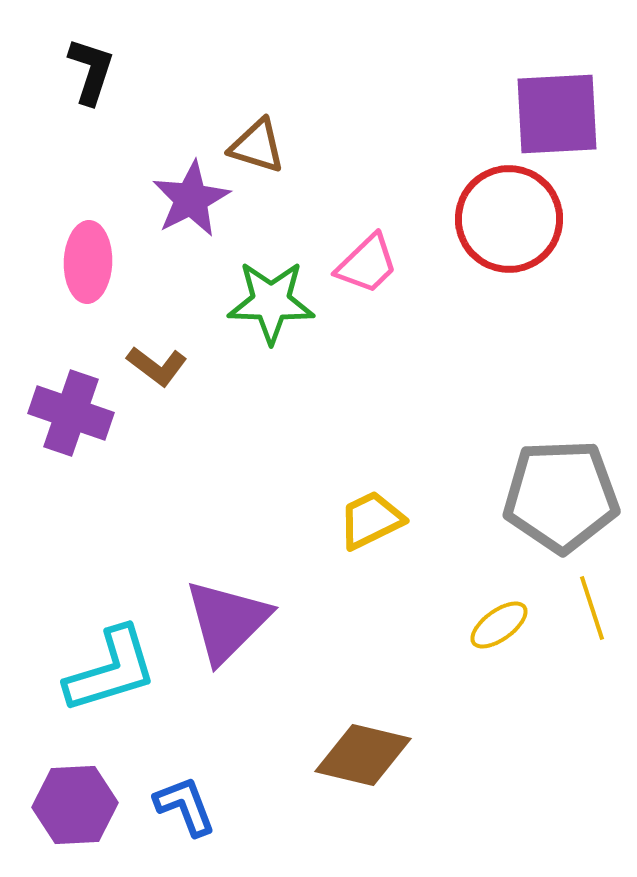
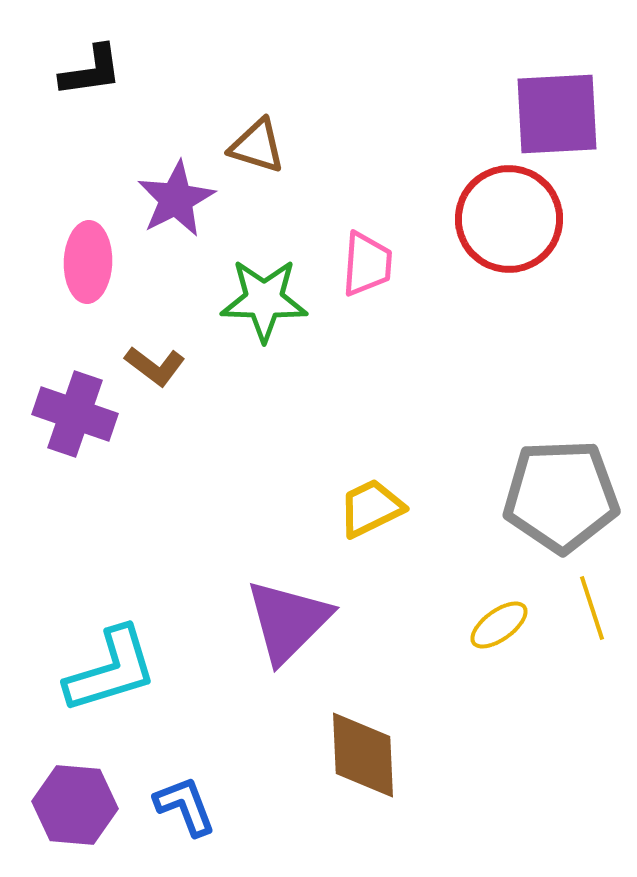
black L-shape: rotated 64 degrees clockwise
purple star: moved 15 px left
pink trapezoid: rotated 42 degrees counterclockwise
green star: moved 7 px left, 2 px up
brown L-shape: moved 2 px left
purple cross: moved 4 px right, 1 px down
yellow trapezoid: moved 12 px up
purple triangle: moved 61 px right
brown diamond: rotated 74 degrees clockwise
purple hexagon: rotated 8 degrees clockwise
